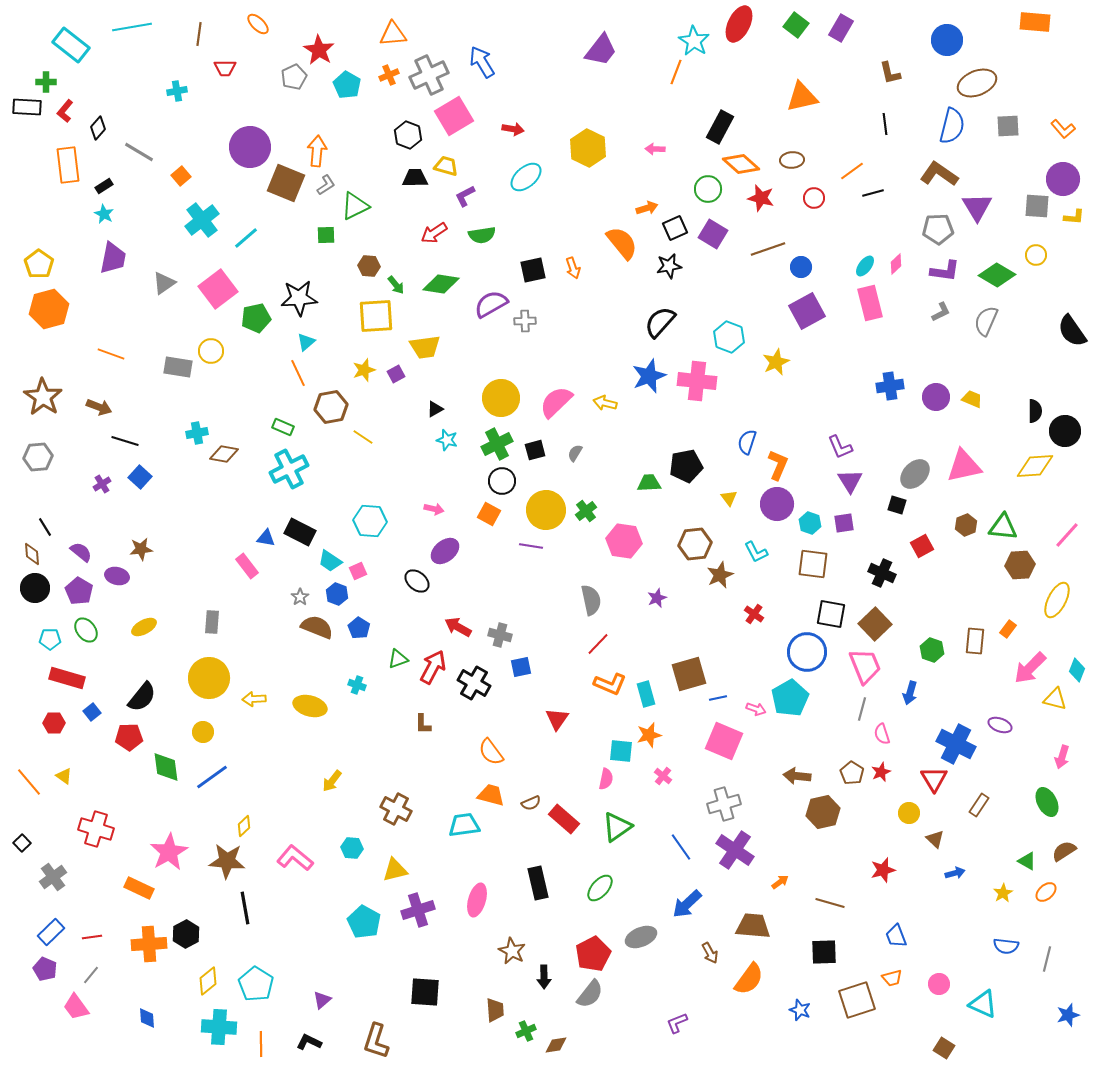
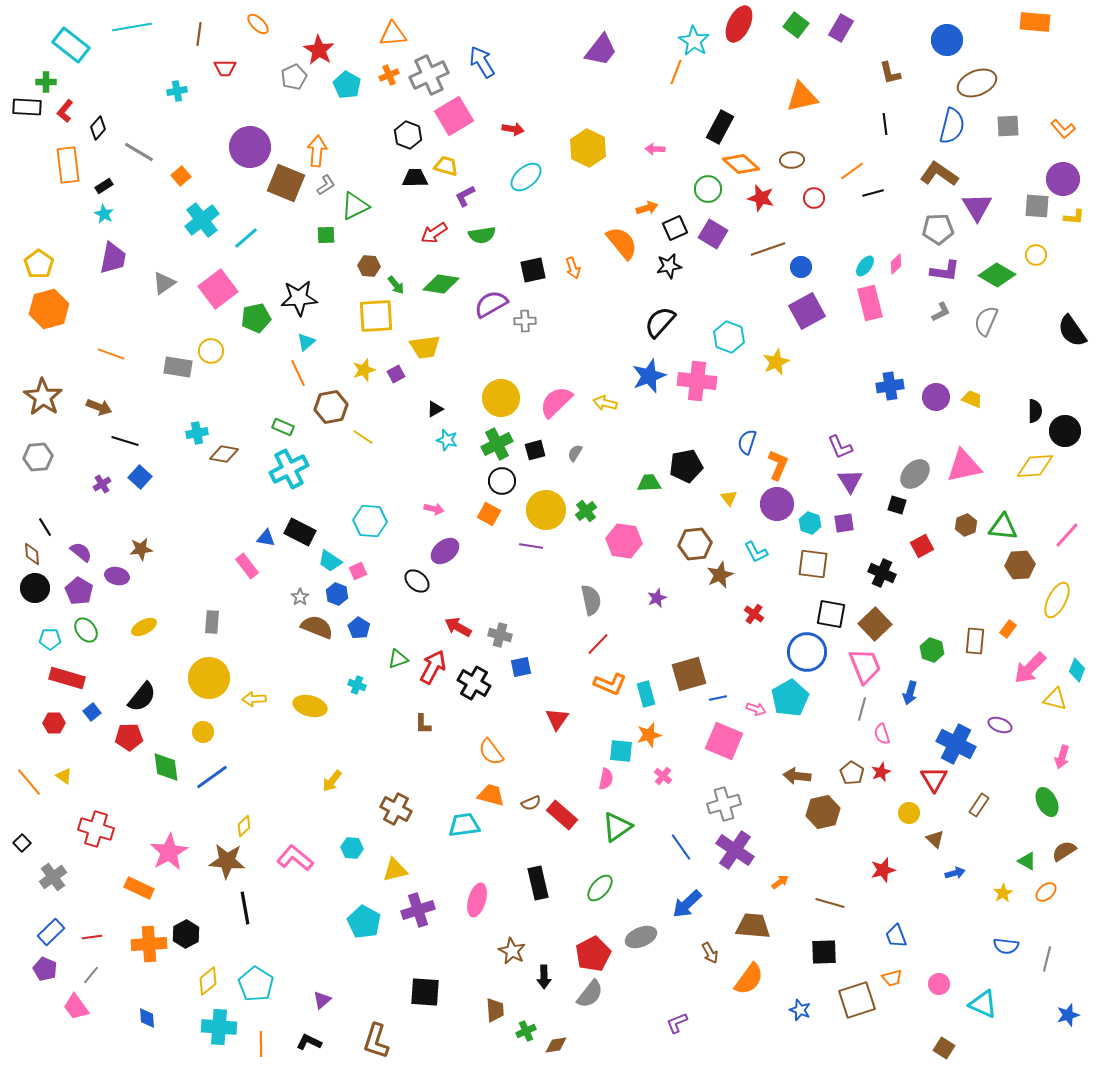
red rectangle at (564, 819): moved 2 px left, 4 px up
